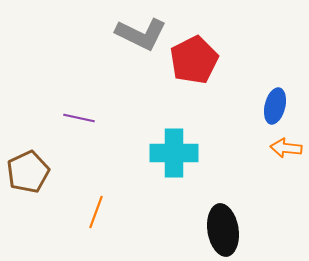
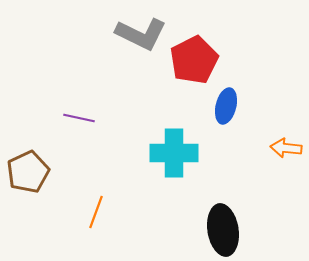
blue ellipse: moved 49 px left
